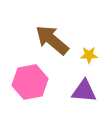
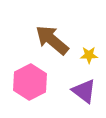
pink hexagon: rotated 16 degrees counterclockwise
purple triangle: rotated 32 degrees clockwise
